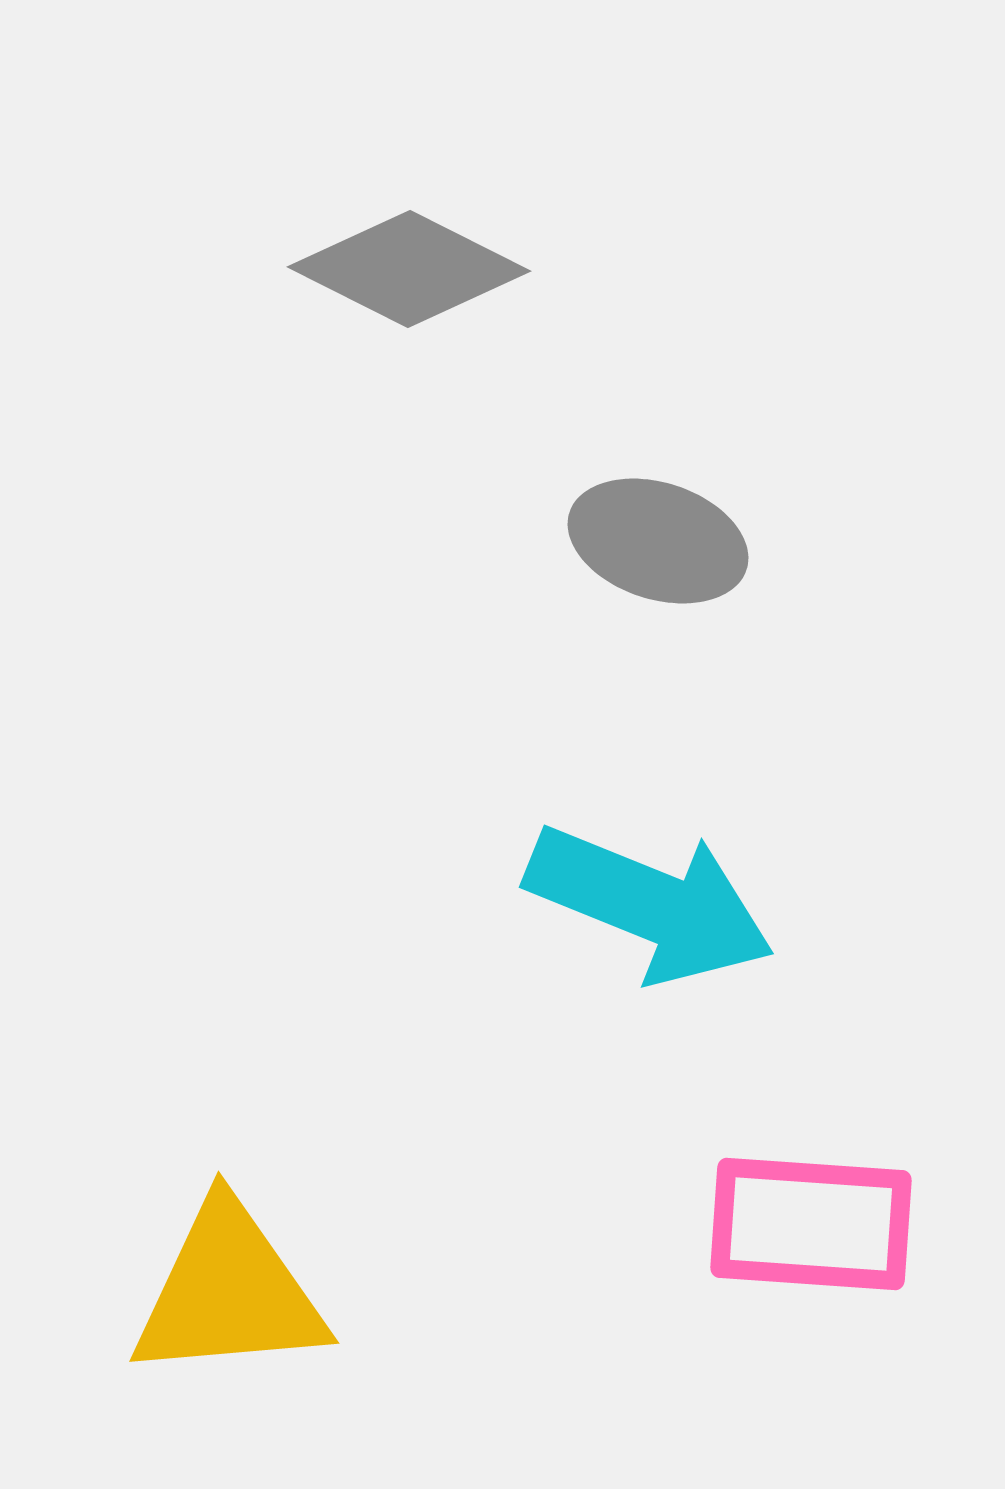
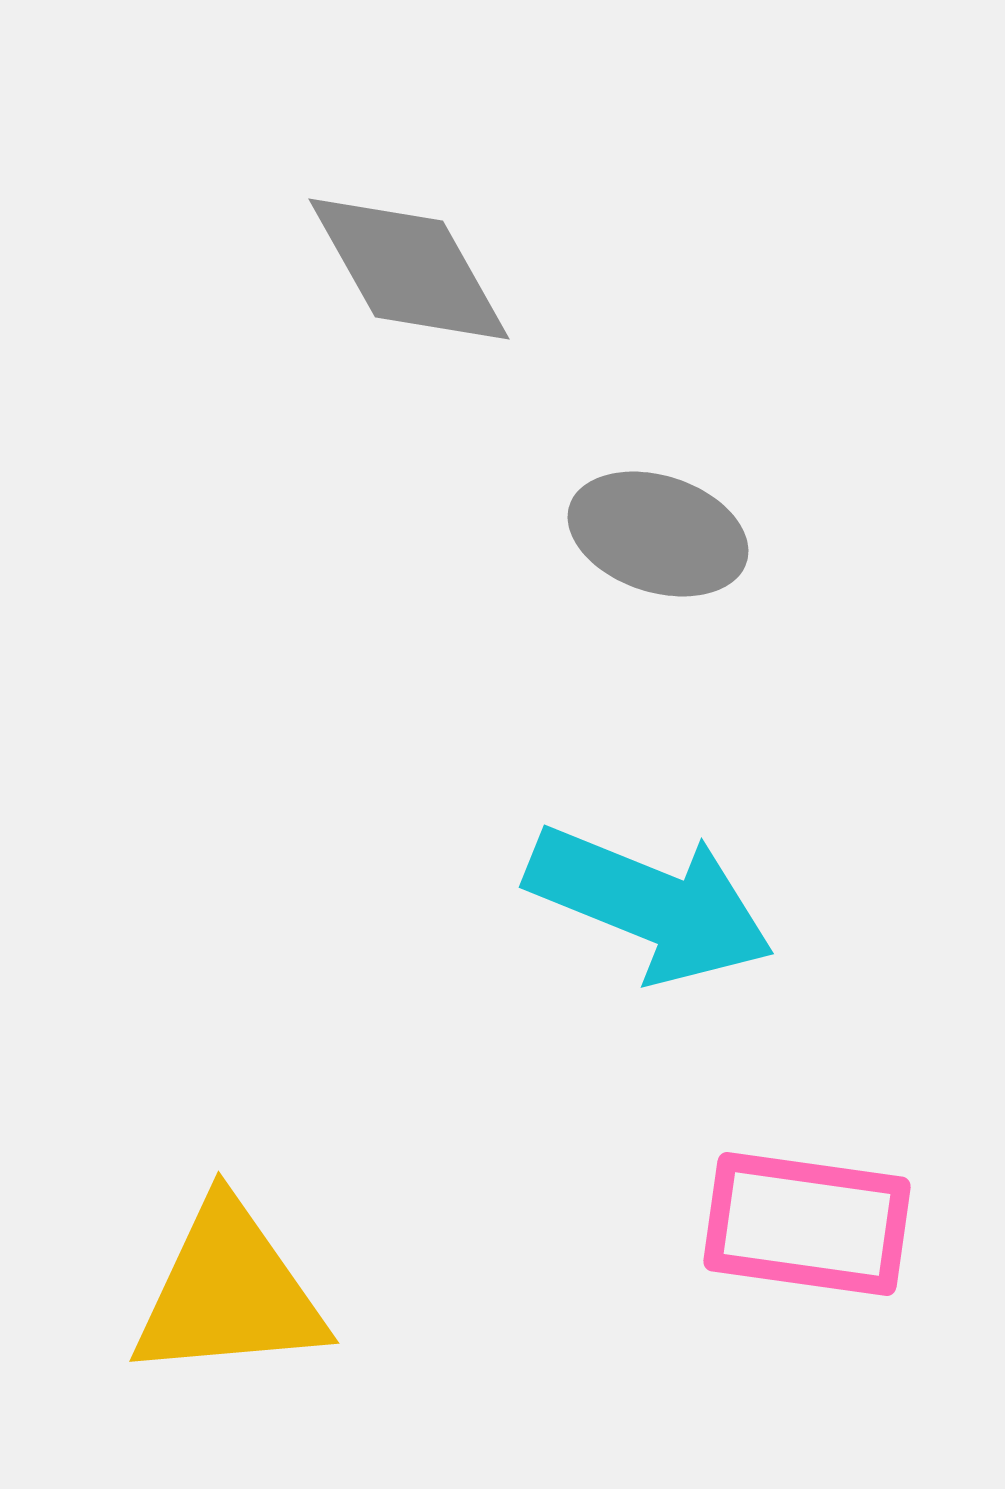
gray diamond: rotated 34 degrees clockwise
gray ellipse: moved 7 px up
pink rectangle: moved 4 px left; rotated 4 degrees clockwise
